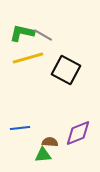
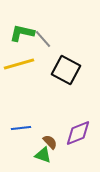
gray line: moved 4 px down; rotated 18 degrees clockwise
yellow line: moved 9 px left, 6 px down
blue line: moved 1 px right
brown semicircle: rotated 42 degrees clockwise
green triangle: rotated 24 degrees clockwise
